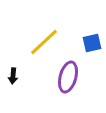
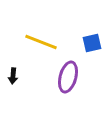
yellow line: moved 3 px left; rotated 64 degrees clockwise
